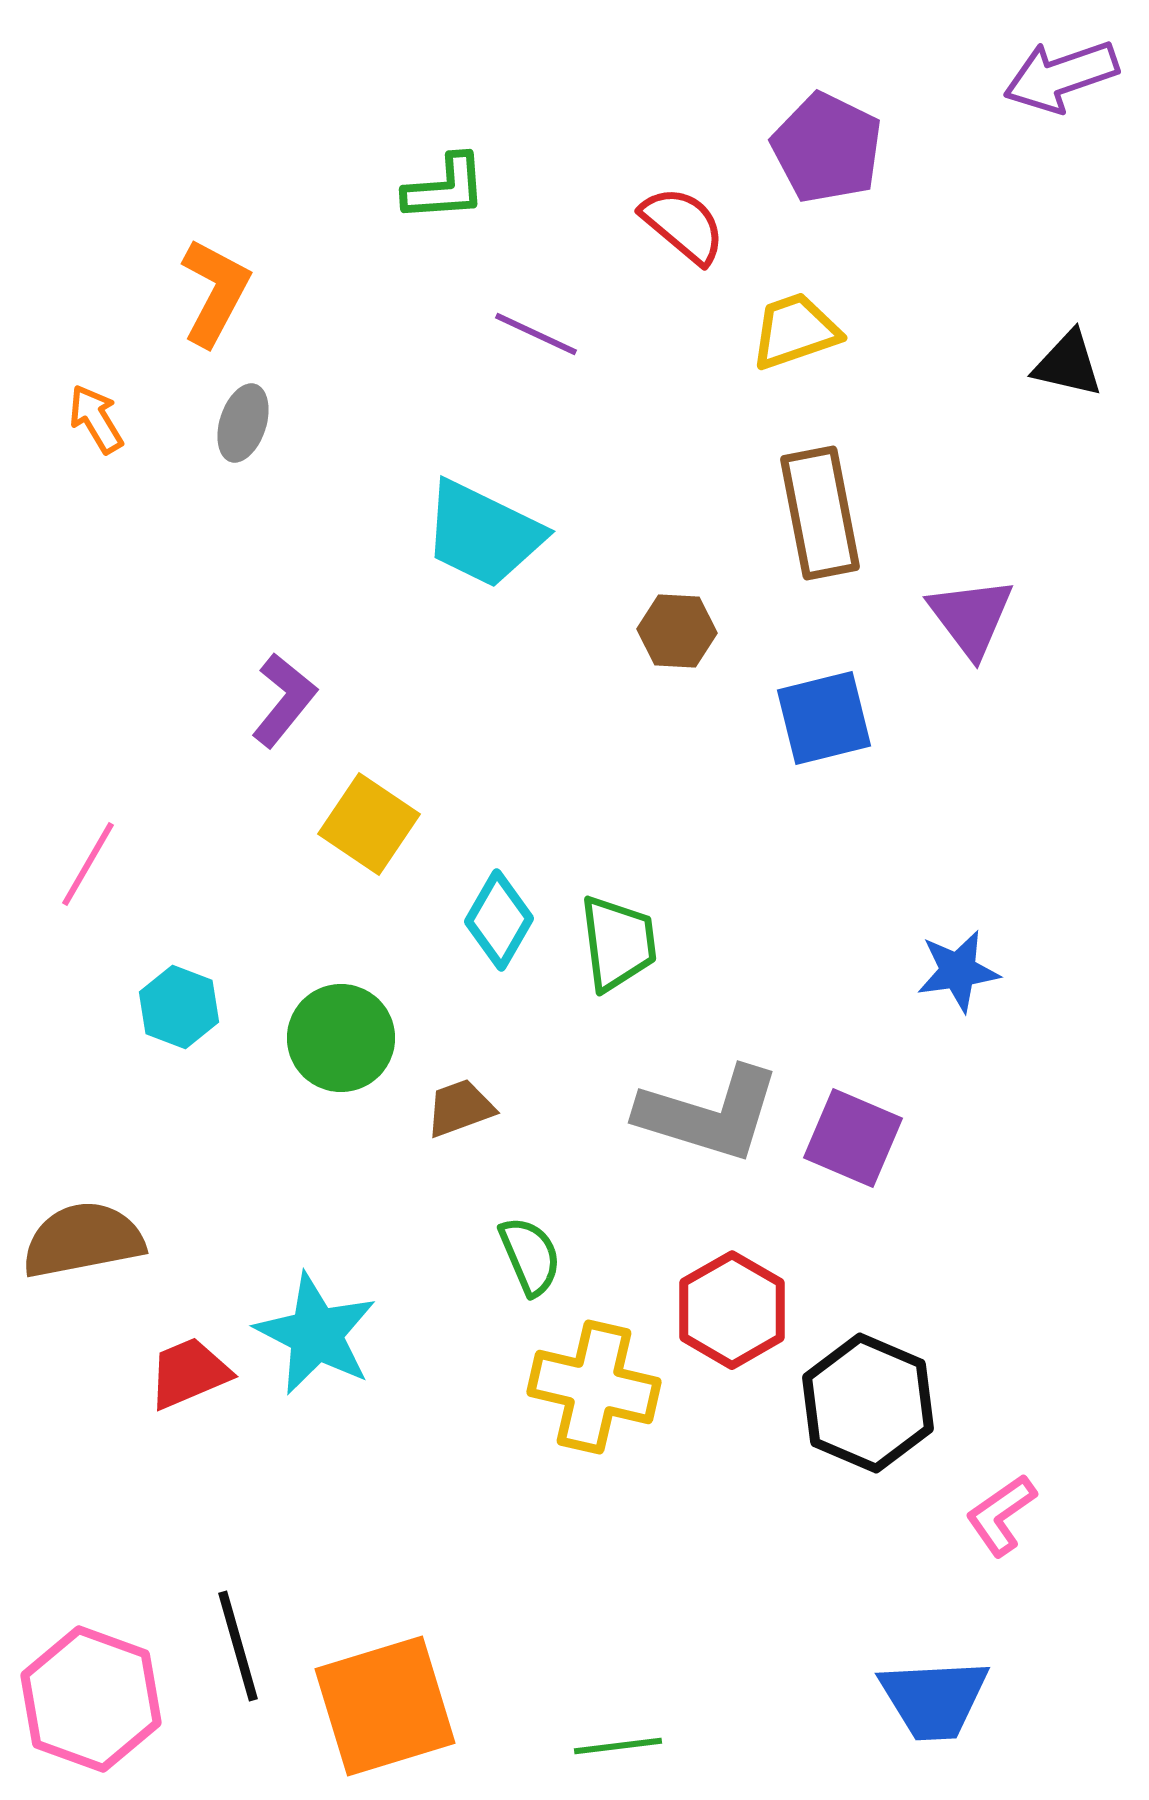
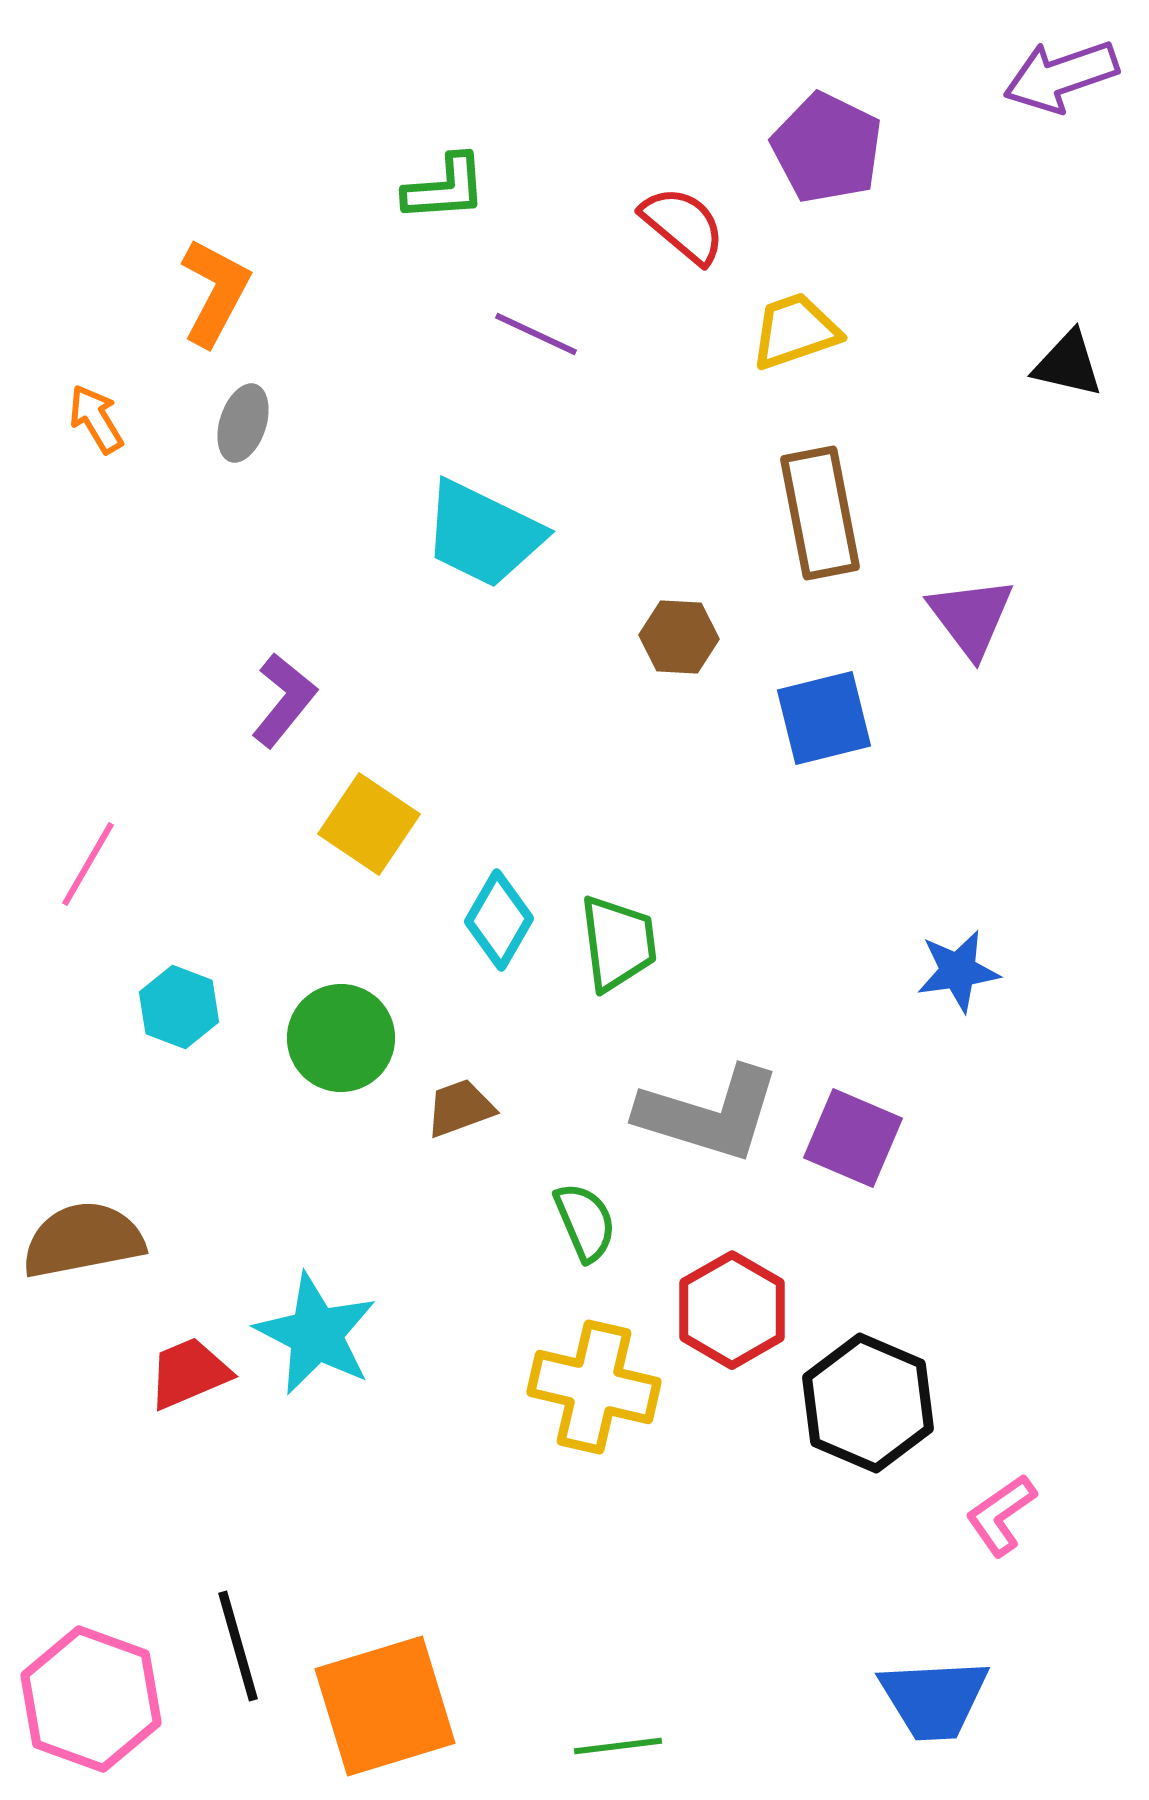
brown hexagon: moved 2 px right, 6 px down
green semicircle: moved 55 px right, 34 px up
